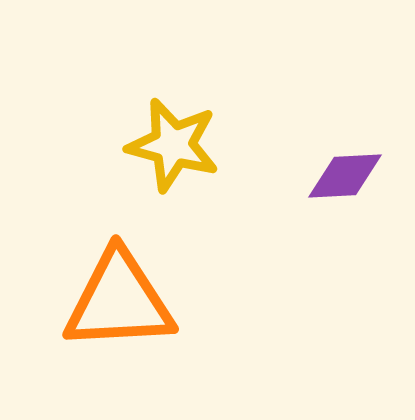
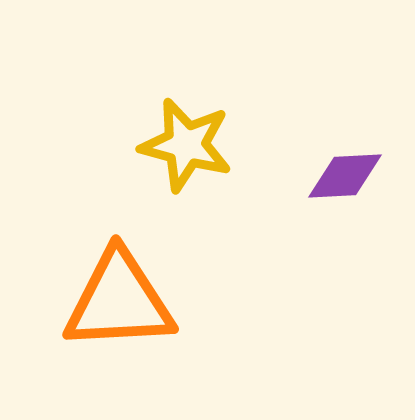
yellow star: moved 13 px right
